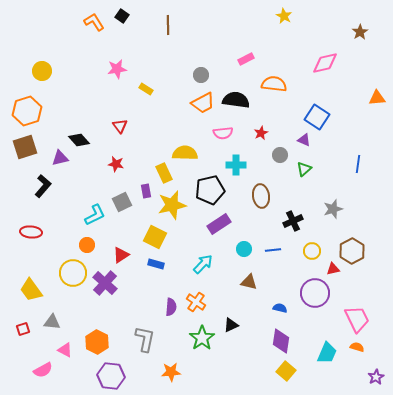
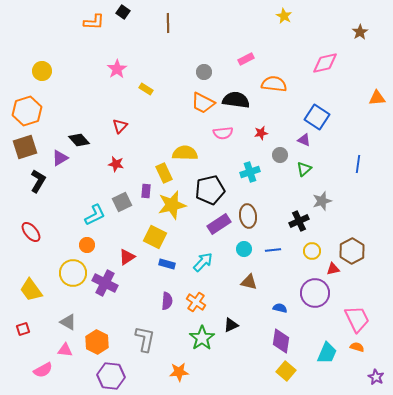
black square at (122, 16): moved 1 px right, 4 px up
orange L-shape at (94, 22): rotated 125 degrees clockwise
brown line at (168, 25): moved 2 px up
pink star at (117, 69): rotated 24 degrees counterclockwise
gray circle at (201, 75): moved 3 px right, 3 px up
orange trapezoid at (203, 103): rotated 55 degrees clockwise
red triangle at (120, 126): rotated 21 degrees clockwise
red star at (261, 133): rotated 16 degrees clockwise
purple triangle at (60, 158): rotated 18 degrees counterclockwise
cyan cross at (236, 165): moved 14 px right, 7 px down; rotated 18 degrees counterclockwise
black L-shape at (43, 186): moved 5 px left, 5 px up; rotated 10 degrees counterclockwise
purple rectangle at (146, 191): rotated 16 degrees clockwise
brown ellipse at (261, 196): moved 13 px left, 20 px down
gray star at (333, 209): moved 11 px left, 8 px up
black cross at (293, 221): moved 6 px right
red ellipse at (31, 232): rotated 45 degrees clockwise
red triangle at (121, 255): moved 6 px right, 2 px down
blue rectangle at (156, 264): moved 11 px right
cyan arrow at (203, 264): moved 2 px up
purple cross at (105, 283): rotated 15 degrees counterclockwise
purple semicircle at (171, 307): moved 4 px left, 6 px up
gray triangle at (52, 322): moved 16 px right; rotated 24 degrees clockwise
pink triangle at (65, 350): rotated 21 degrees counterclockwise
orange star at (171, 372): moved 8 px right
purple star at (376, 377): rotated 14 degrees counterclockwise
